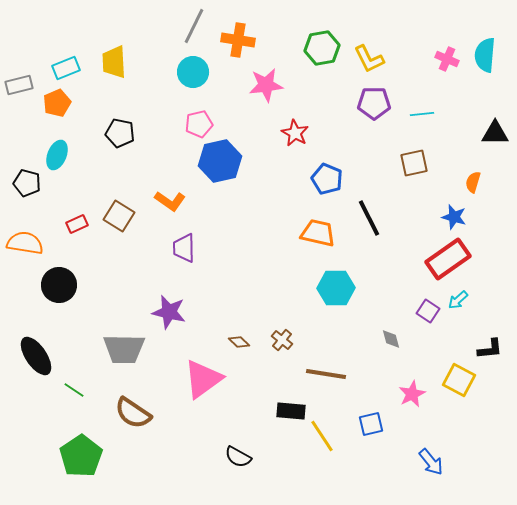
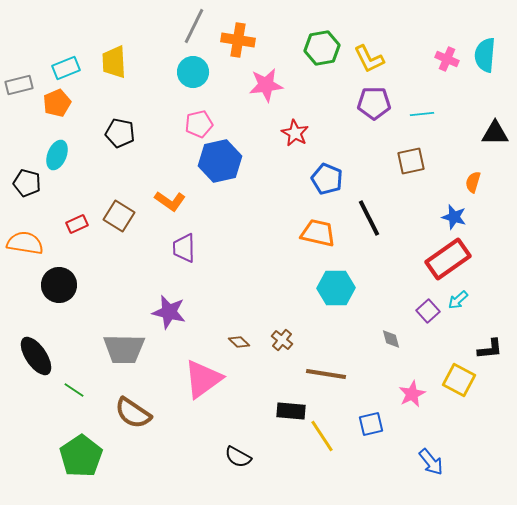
brown square at (414, 163): moved 3 px left, 2 px up
purple square at (428, 311): rotated 15 degrees clockwise
